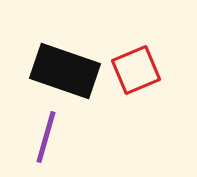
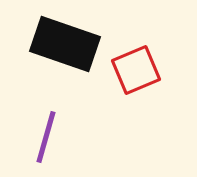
black rectangle: moved 27 px up
